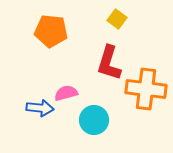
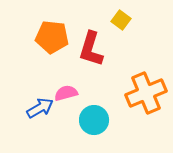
yellow square: moved 4 px right, 1 px down
orange pentagon: moved 1 px right, 6 px down
red L-shape: moved 18 px left, 14 px up
orange cross: moved 4 px down; rotated 30 degrees counterclockwise
blue arrow: rotated 36 degrees counterclockwise
